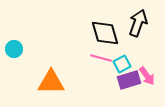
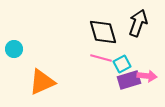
black diamond: moved 2 px left, 1 px up
pink arrow: rotated 48 degrees counterclockwise
orange triangle: moved 9 px left; rotated 24 degrees counterclockwise
